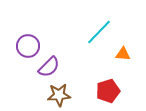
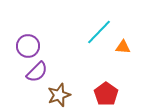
orange triangle: moved 7 px up
purple semicircle: moved 12 px left, 5 px down
red pentagon: moved 2 px left, 3 px down; rotated 20 degrees counterclockwise
brown star: rotated 15 degrees counterclockwise
